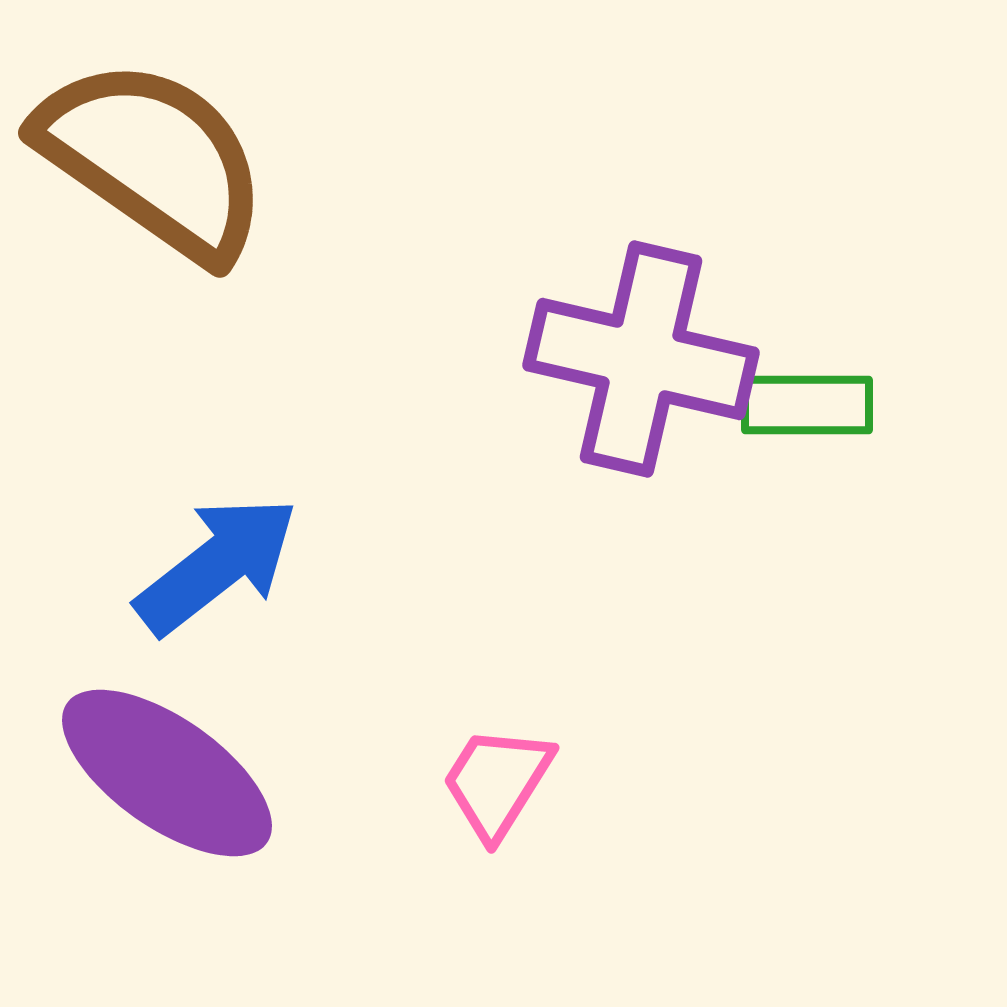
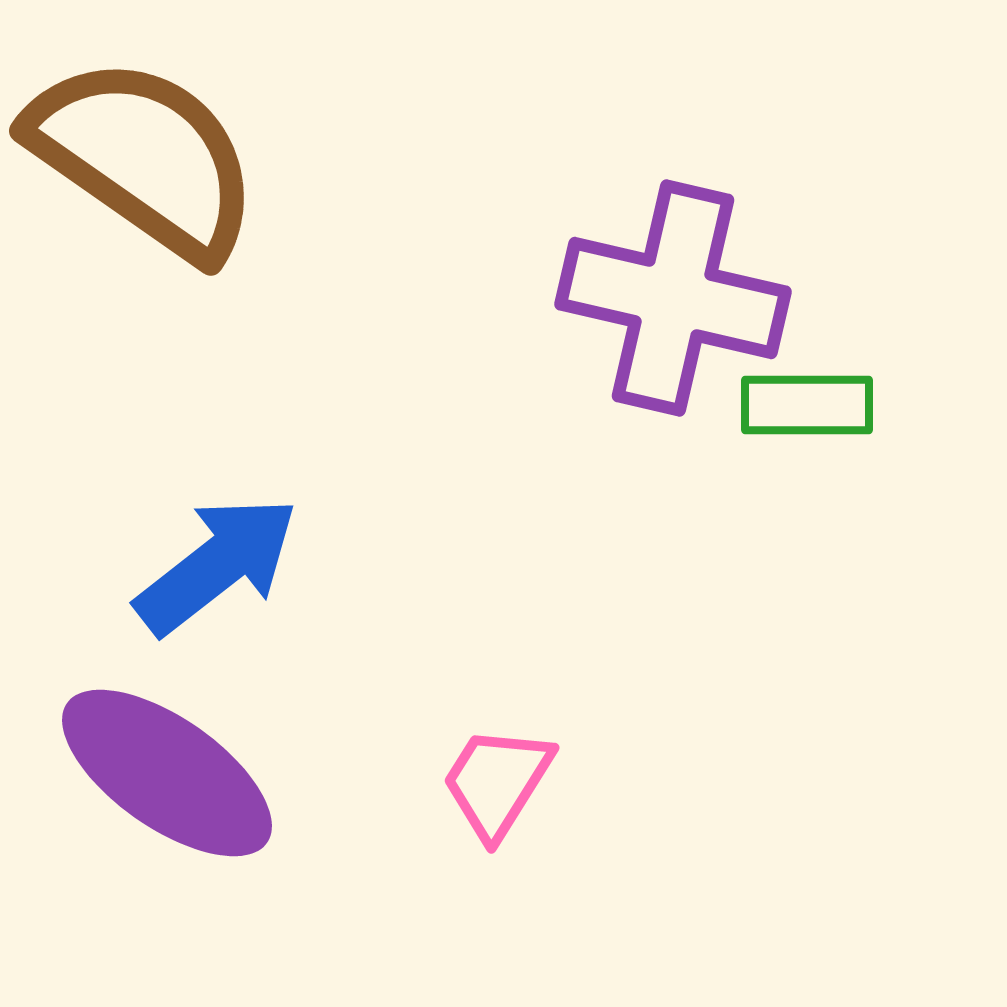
brown semicircle: moved 9 px left, 2 px up
purple cross: moved 32 px right, 61 px up
